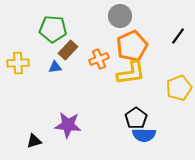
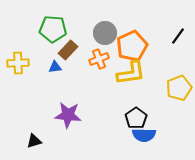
gray circle: moved 15 px left, 17 px down
purple star: moved 10 px up
